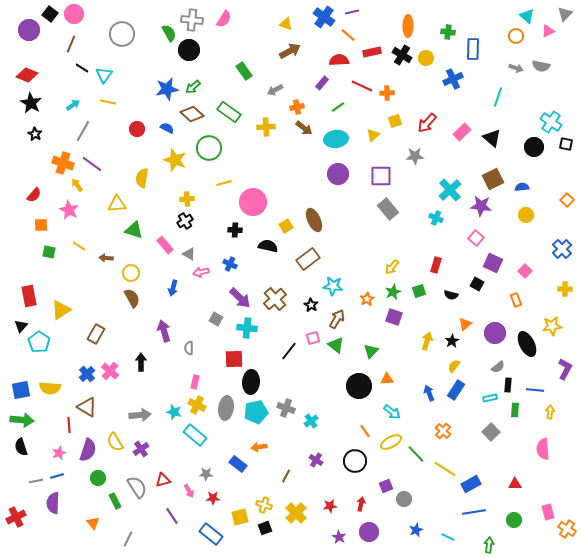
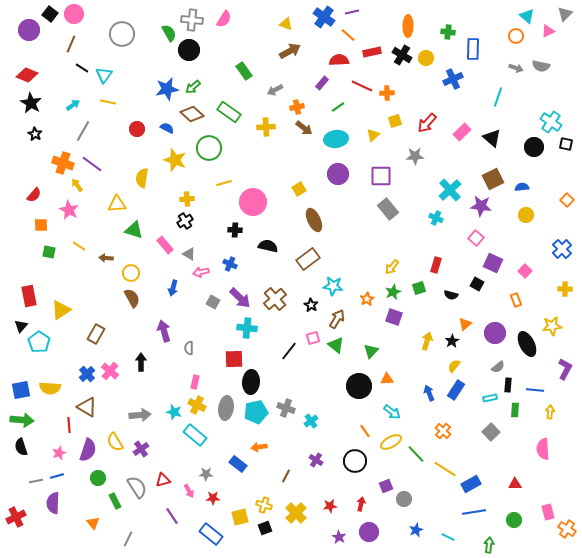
yellow square at (286, 226): moved 13 px right, 37 px up
green square at (419, 291): moved 3 px up
gray square at (216, 319): moved 3 px left, 17 px up
